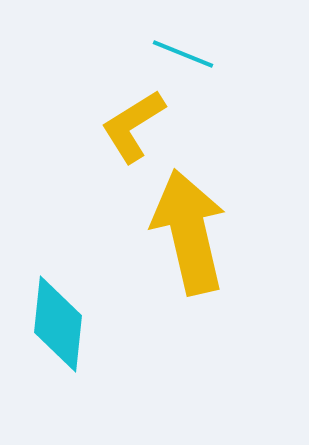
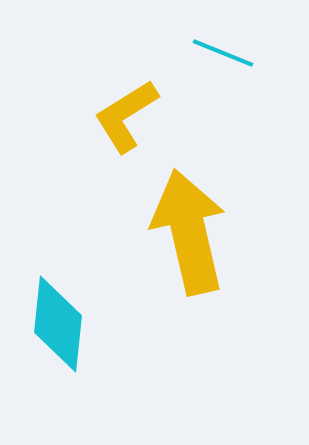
cyan line: moved 40 px right, 1 px up
yellow L-shape: moved 7 px left, 10 px up
